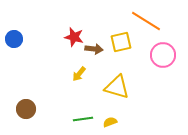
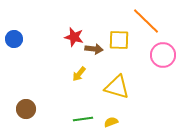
orange line: rotated 12 degrees clockwise
yellow square: moved 2 px left, 2 px up; rotated 15 degrees clockwise
yellow semicircle: moved 1 px right
